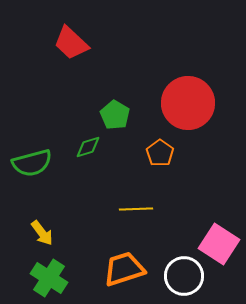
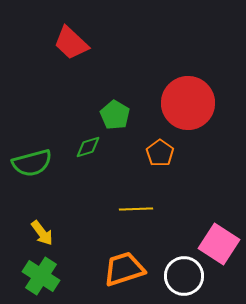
green cross: moved 8 px left, 2 px up
